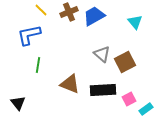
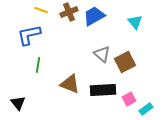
yellow line: rotated 24 degrees counterclockwise
